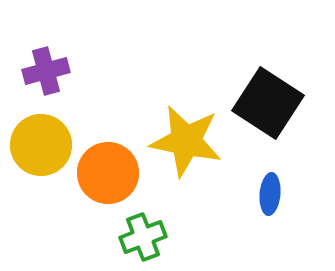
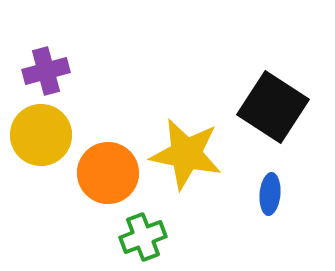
black square: moved 5 px right, 4 px down
yellow star: moved 13 px down
yellow circle: moved 10 px up
